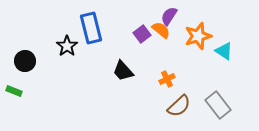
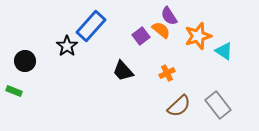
purple semicircle: rotated 66 degrees counterclockwise
blue rectangle: moved 2 px up; rotated 56 degrees clockwise
purple square: moved 1 px left, 2 px down
orange cross: moved 6 px up
